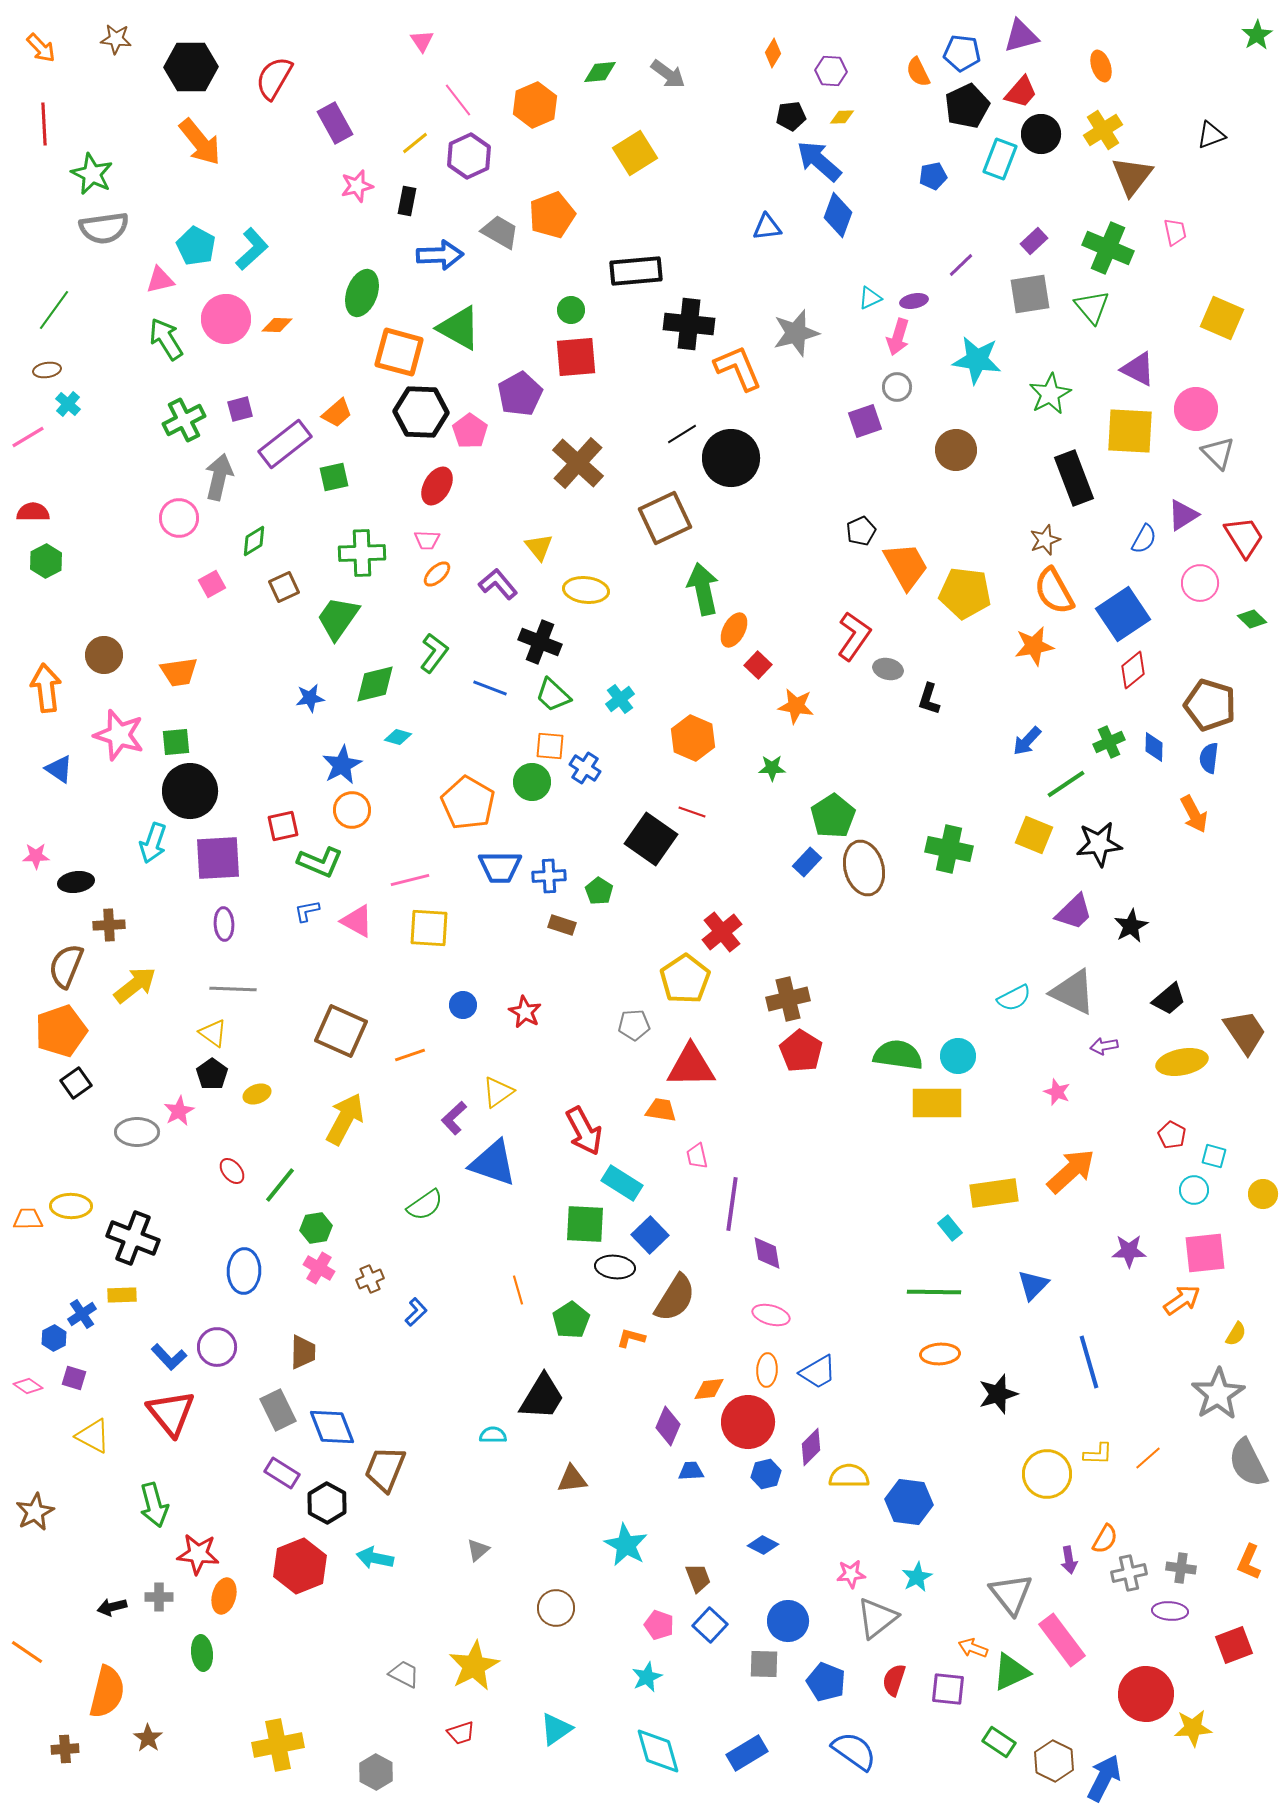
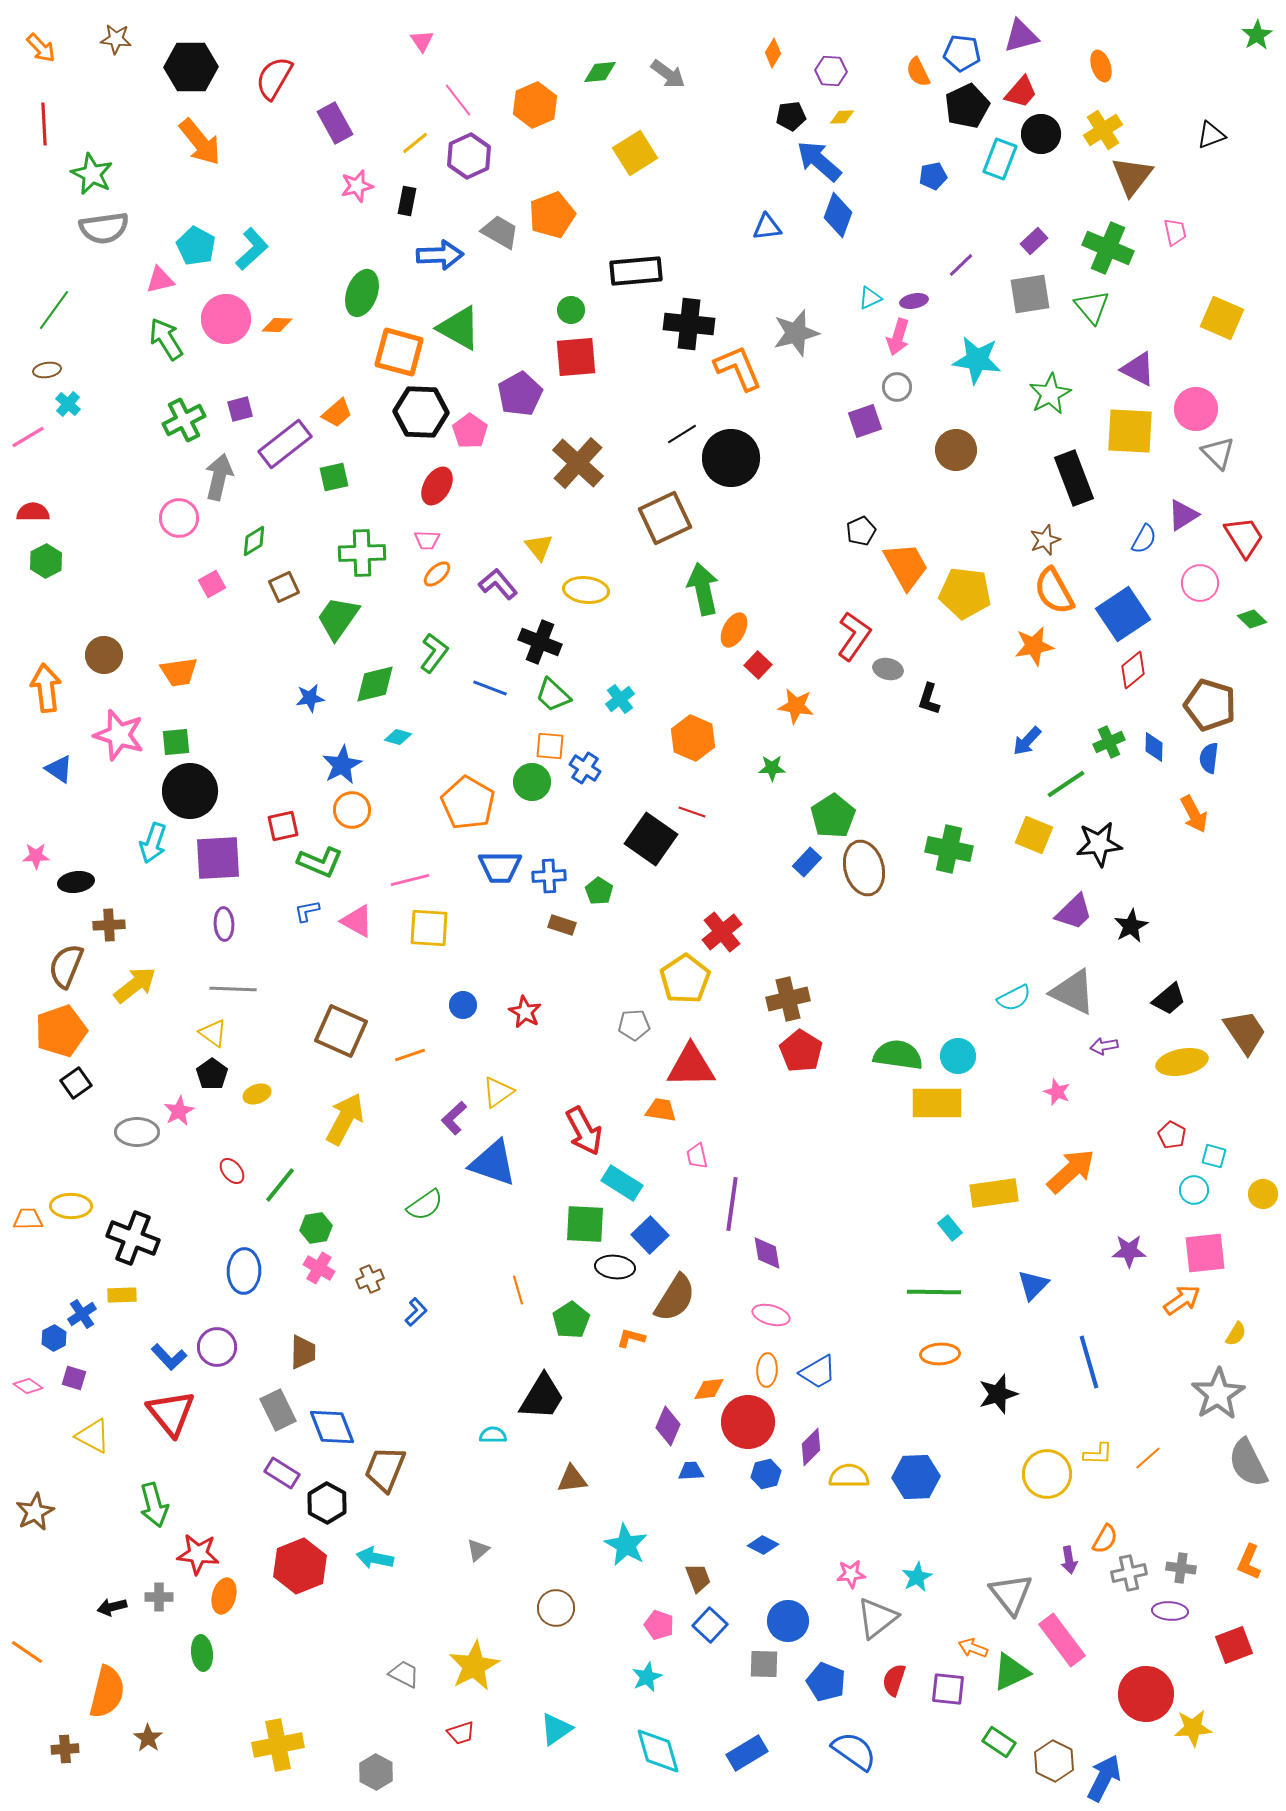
blue hexagon at (909, 1502): moved 7 px right, 25 px up; rotated 9 degrees counterclockwise
